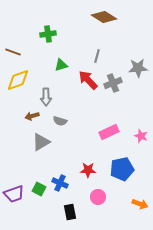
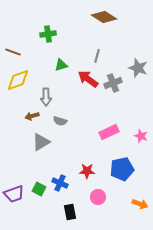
gray star: rotated 24 degrees clockwise
red arrow: moved 1 px up; rotated 10 degrees counterclockwise
red star: moved 1 px left, 1 px down
